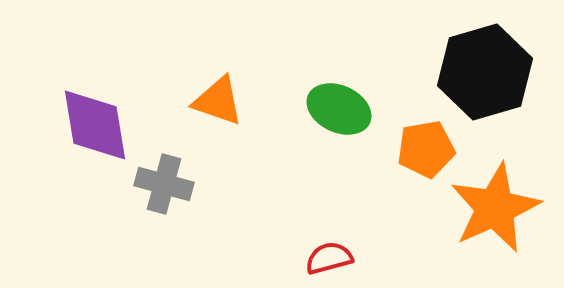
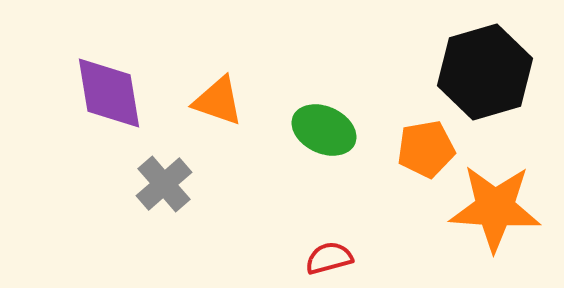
green ellipse: moved 15 px left, 21 px down
purple diamond: moved 14 px right, 32 px up
gray cross: rotated 34 degrees clockwise
orange star: rotated 28 degrees clockwise
